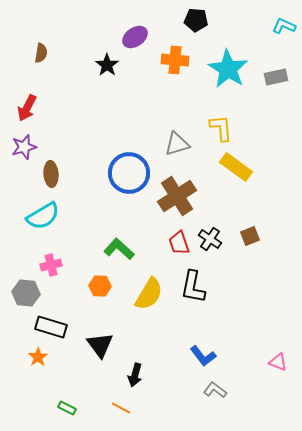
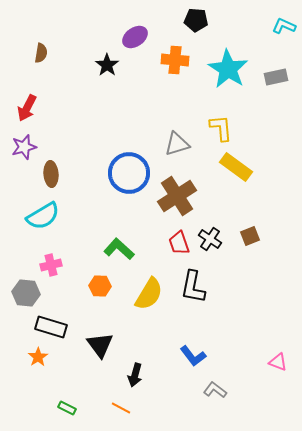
blue L-shape: moved 10 px left
